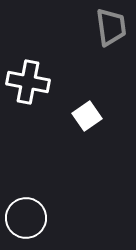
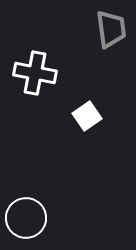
gray trapezoid: moved 2 px down
white cross: moved 7 px right, 9 px up
